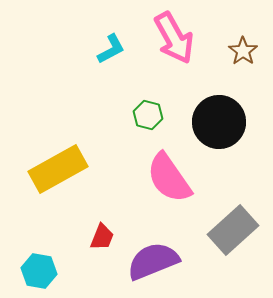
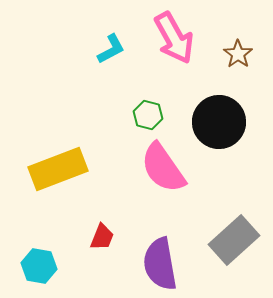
brown star: moved 5 px left, 3 px down
yellow rectangle: rotated 8 degrees clockwise
pink semicircle: moved 6 px left, 10 px up
gray rectangle: moved 1 px right, 10 px down
purple semicircle: moved 7 px right, 3 px down; rotated 78 degrees counterclockwise
cyan hexagon: moved 5 px up
